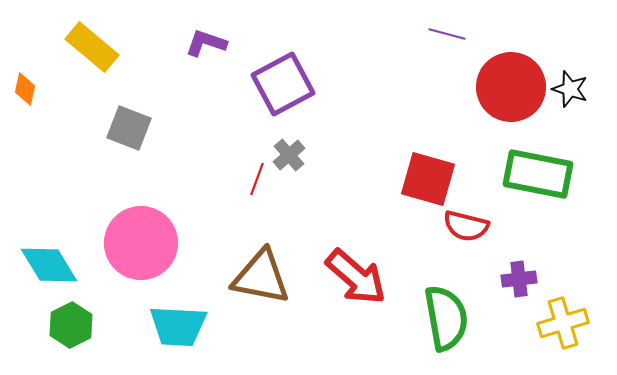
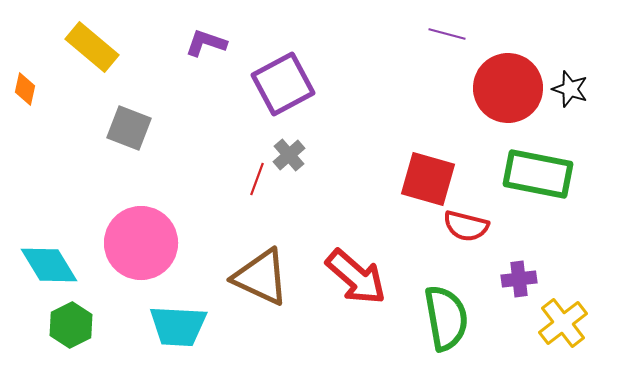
red circle: moved 3 px left, 1 px down
brown triangle: rotated 14 degrees clockwise
yellow cross: rotated 21 degrees counterclockwise
